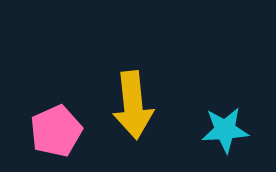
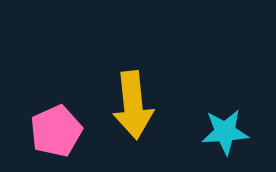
cyan star: moved 2 px down
